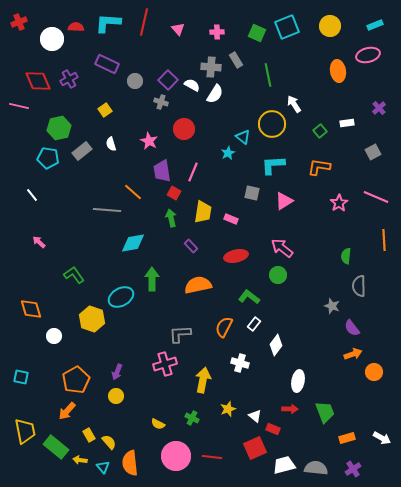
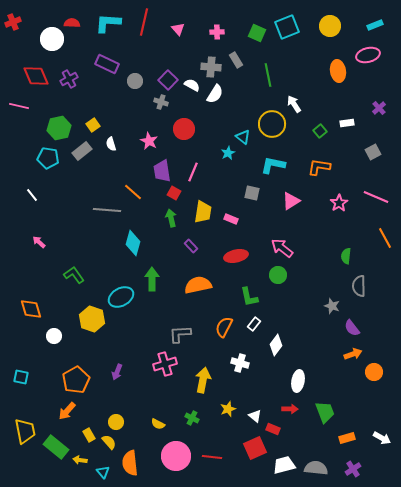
red cross at (19, 22): moved 6 px left
red semicircle at (76, 27): moved 4 px left, 4 px up
red diamond at (38, 81): moved 2 px left, 5 px up
yellow square at (105, 110): moved 12 px left, 15 px down
cyan L-shape at (273, 165): rotated 15 degrees clockwise
pink triangle at (284, 201): moved 7 px right
orange line at (384, 240): moved 1 px right, 2 px up; rotated 25 degrees counterclockwise
cyan diamond at (133, 243): rotated 65 degrees counterclockwise
green L-shape at (249, 297): rotated 140 degrees counterclockwise
yellow circle at (116, 396): moved 26 px down
cyan triangle at (103, 467): moved 5 px down
